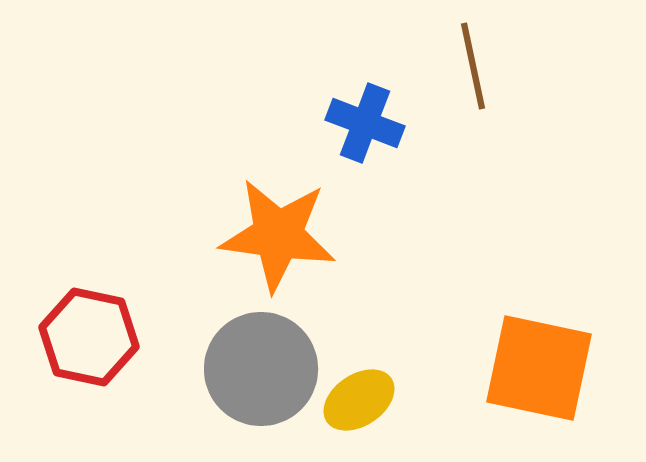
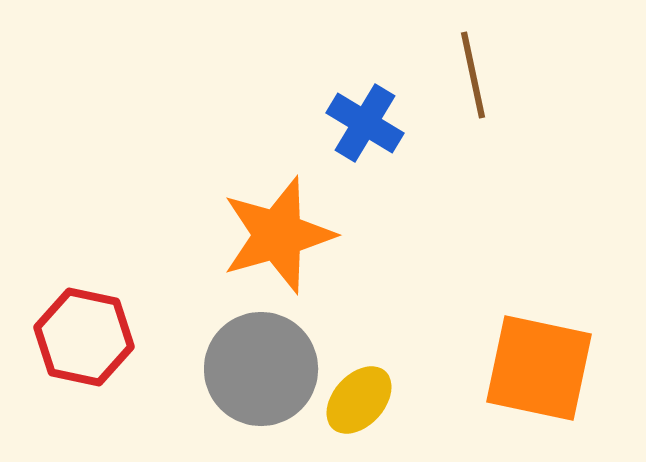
brown line: moved 9 px down
blue cross: rotated 10 degrees clockwise
orange star: rotated 24 degrees counterclockwise
red hexagon: moved 5 px left
yellow ellipse: rotated 14 degrees counterclockwise
